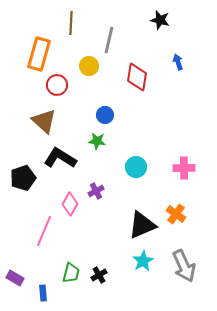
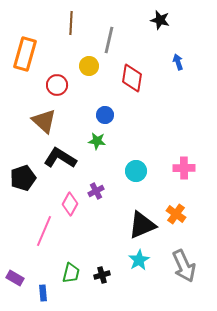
orange rectangle: moved 14 px left
red diamond: moved 5 px left, 1 px down
cyan circle: moved 4 px down
cyan star: moved 4 px left, 1 px up
black cross: moved 3 px right; rotated 14 degrees clockwise
